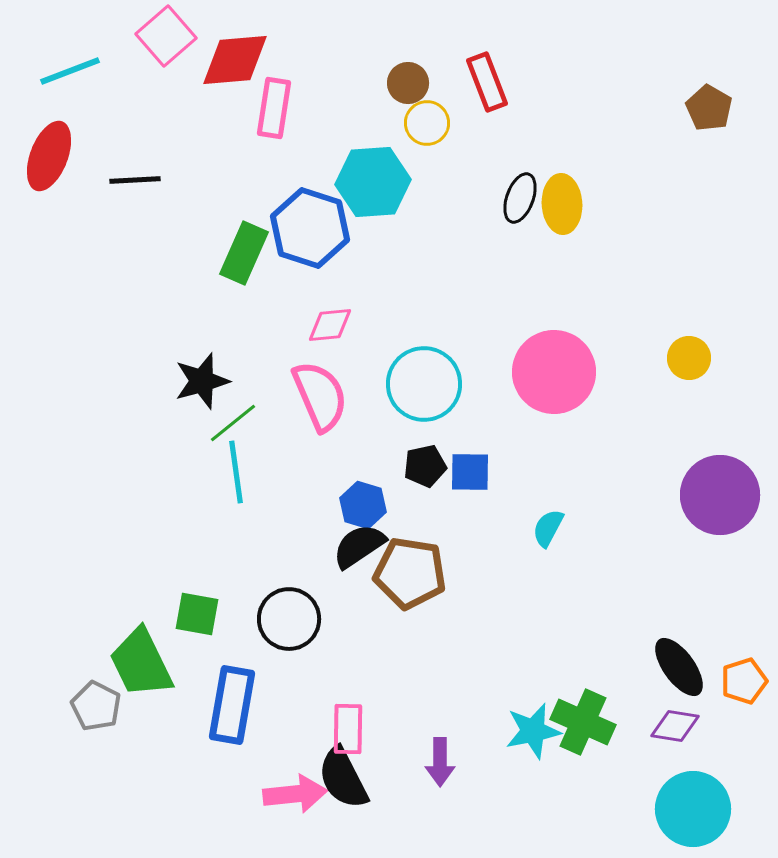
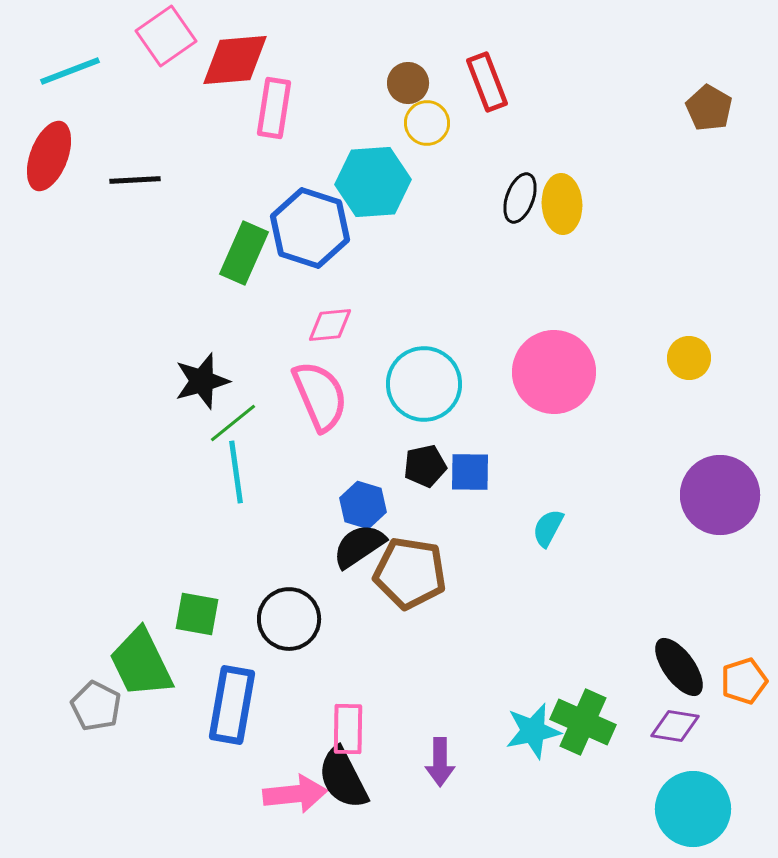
pink square at (166, 36): rotated 6 degrees clockwise
